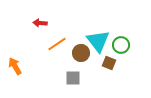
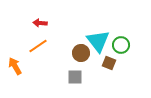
orange line: moved 19 px left, 2 px down
gray square: moved 2 px right, 1 px up
